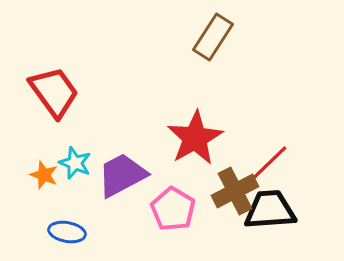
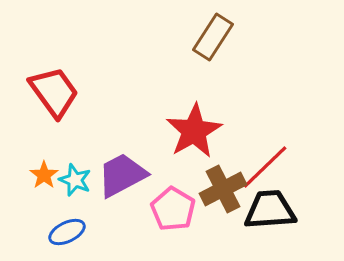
red star: moved 1 px left, 7 px up
cyan star: moved 17 px down
orange star: rotated 16 degrees clockwise
brown cross: moved 12 px left, 2 px up
blue ellipse: rotated 36 degrees counterclockwise
